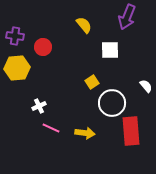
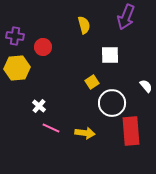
purple arrow: moved 1 px left
yellow semicircle: rotated 24 degrees clockwise
white square: moved 5 px down
white cross: rotated 24 degrees counterclockwise
